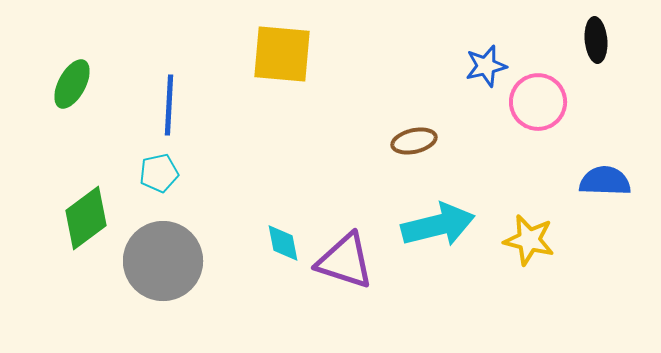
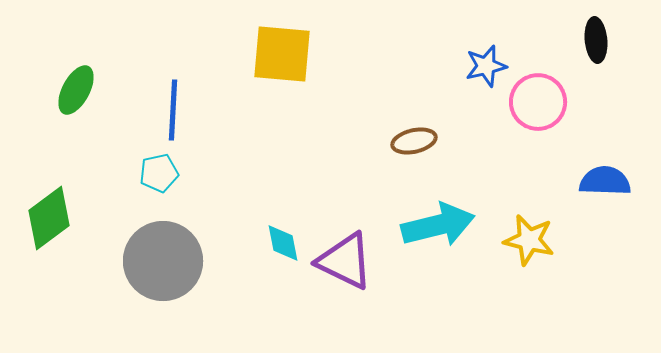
green ellipse: moved 4 px right, 6 px down
blue line: moved 4 px right, 5 px down
green diamond: moved 37 px left
purple triangle: rotated 8 degrees clockwise
